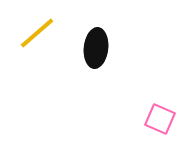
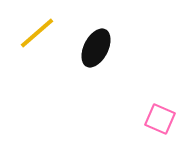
black ellipse: rotated 21 degrees clockwise
